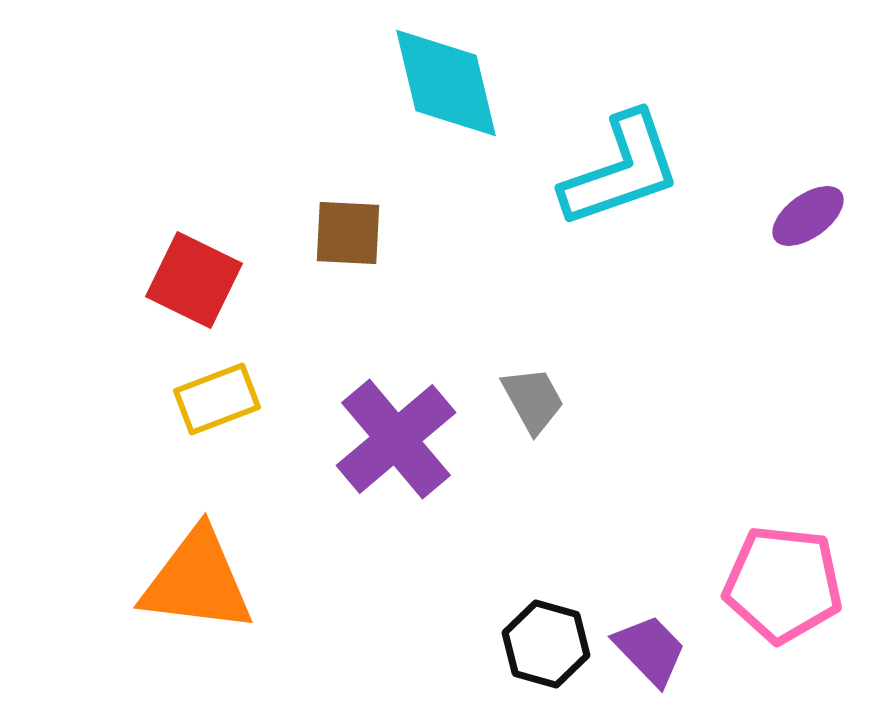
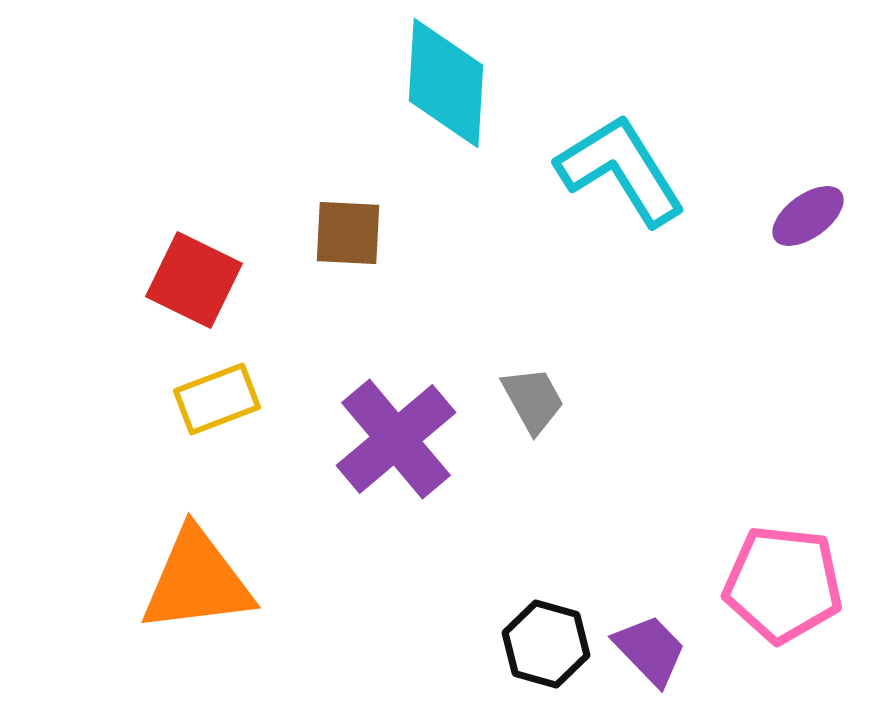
cyan diamond: rotated 17 degrees clockwise
cyan L-shape: rotated 103 degrees counterclockwise
orange triangle: rotated 14 degrees counterclockwise
